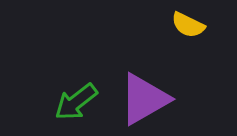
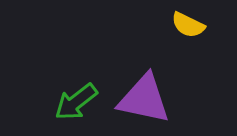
purple triangle: rotated 42 degrees clockwise
